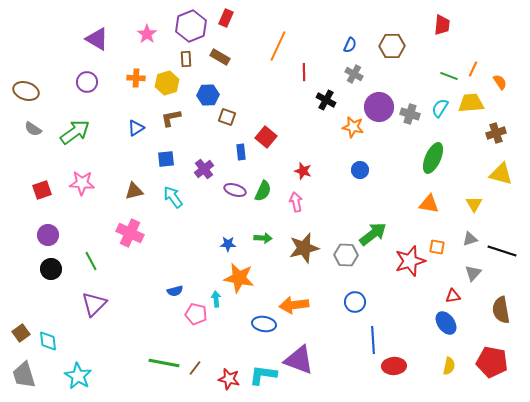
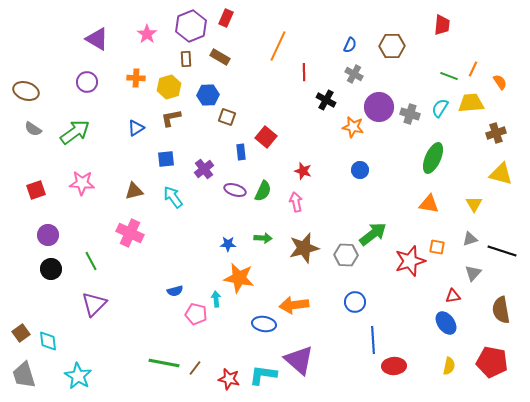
yellow hexagon at (167, 83): moved 2 px right, 4 px down
red square at (42, 190): moved 6 px left
purple triangle at (299, 360): rotated 20 degrees clockwise
